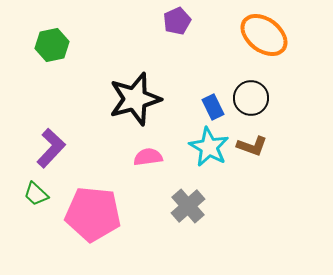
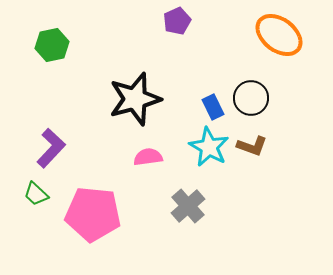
orange ellipse: moved 15 px right
